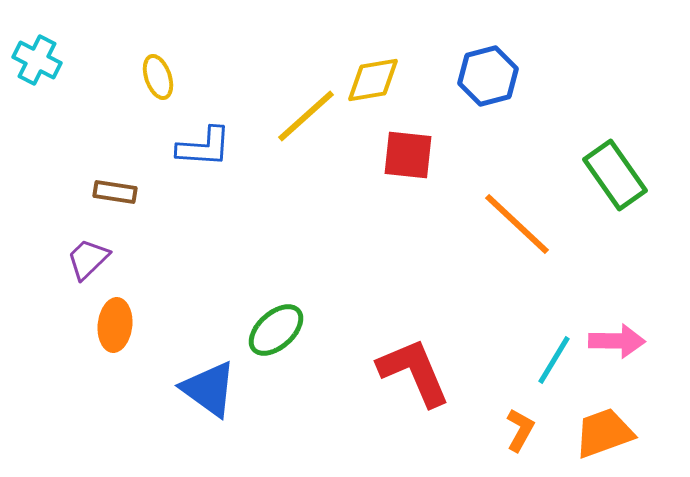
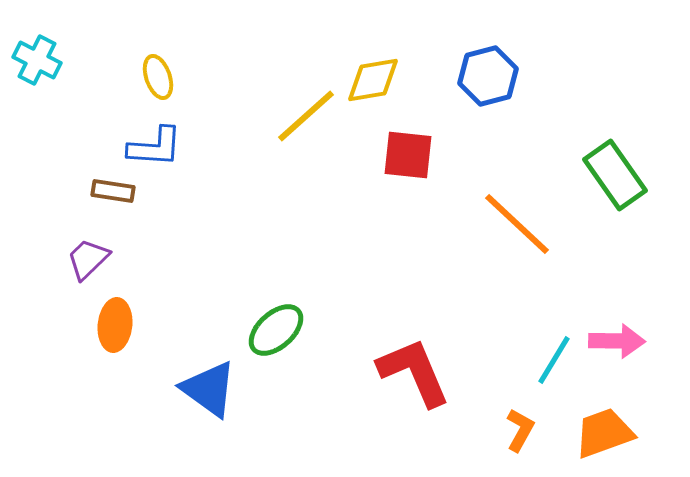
blue L-shape: moved 49 px left
brown rectangle: moved 2 px left, 1 px up
